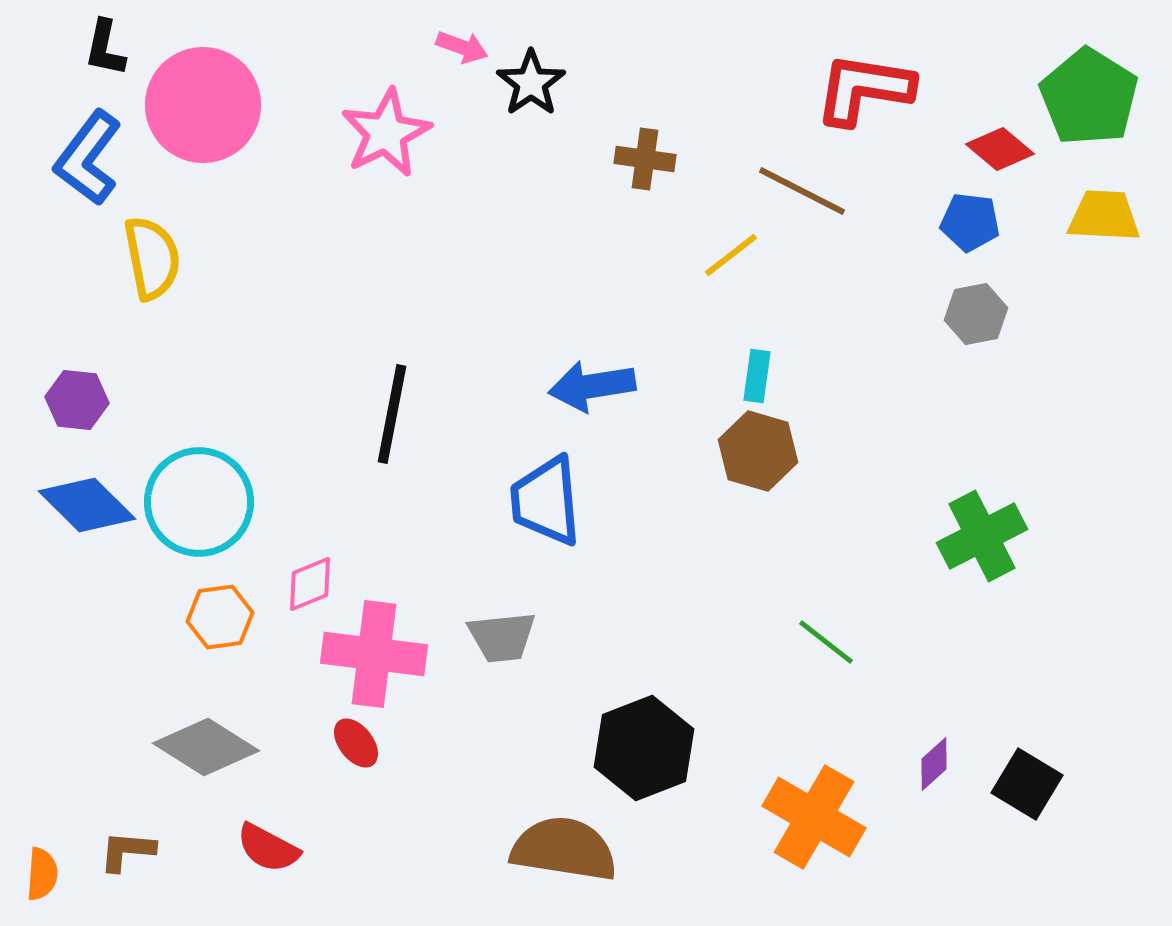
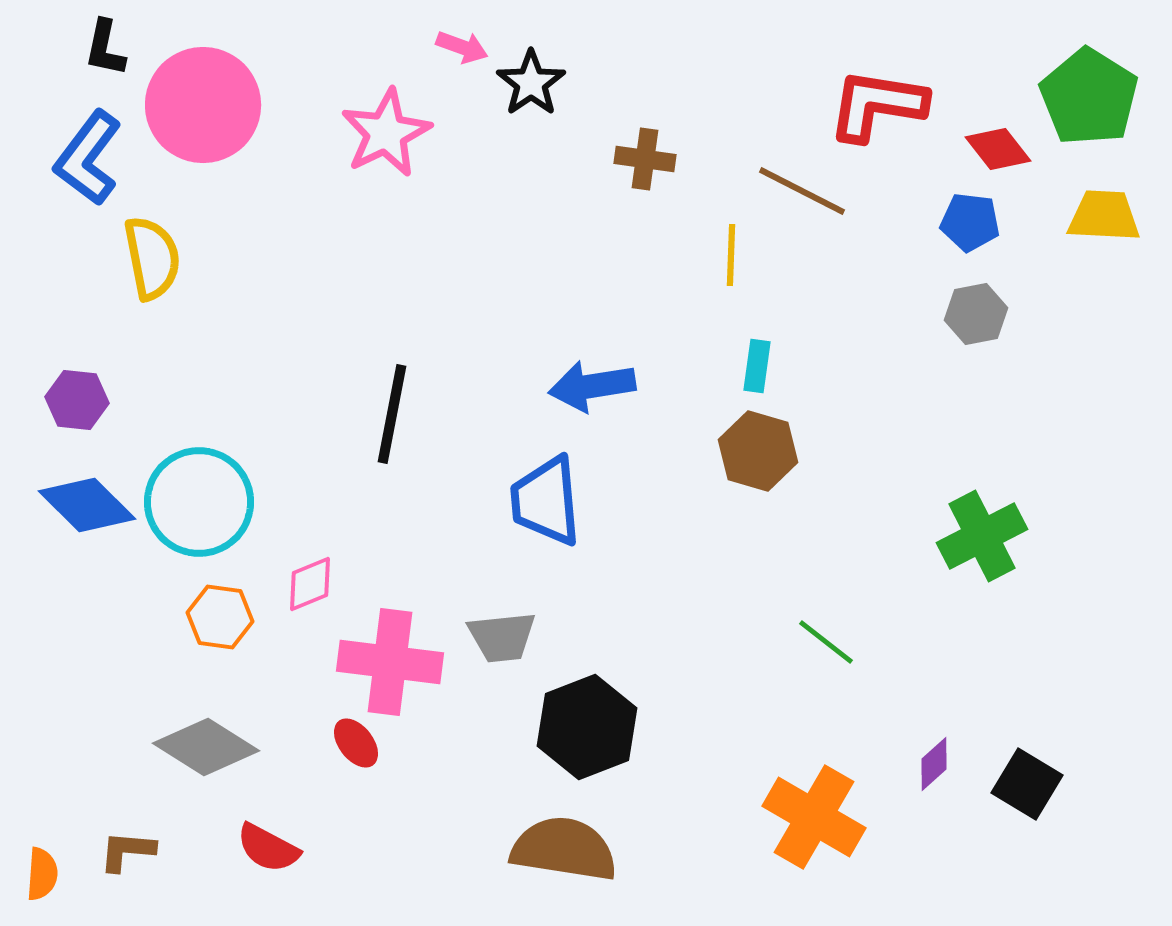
red L-shape: moved 13 px right, 16 px down
red diamond: moved 2 px left; rotated 12 degrees clockwise
yellow line: rotated 50 degrees counterclockwise
cyan rectangle: moved 10 px up
orange hexagon: rotated 16 degrees clockwise
pink cross: moved 16 px right, 8 px down
black hexagon: moved 57 px left, 21 px up
